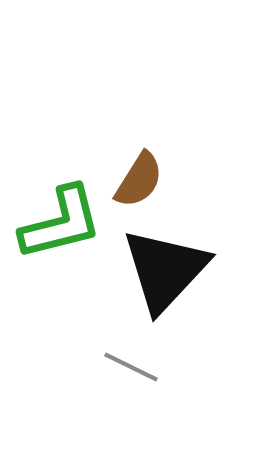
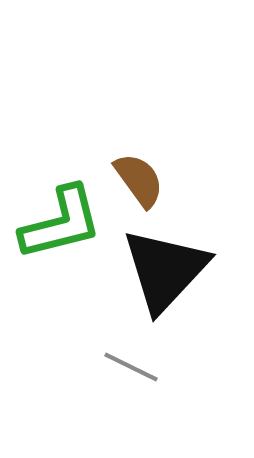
brown semicircle: rotated 68 degrees counterclockwise
